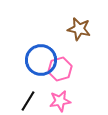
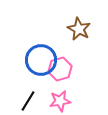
brown star: rotated 15 degrees clockwise
